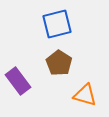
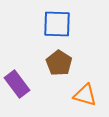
blue square: rotated 16 degrees clockwise
purple rectangle: moved 1 px left, 3 px down
